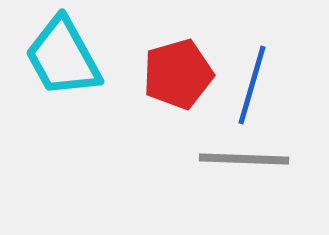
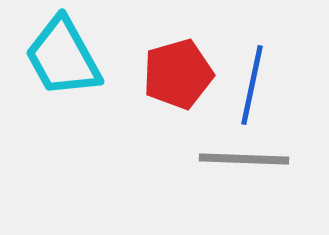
blue line: rotated 4 degrees counterclockwise
